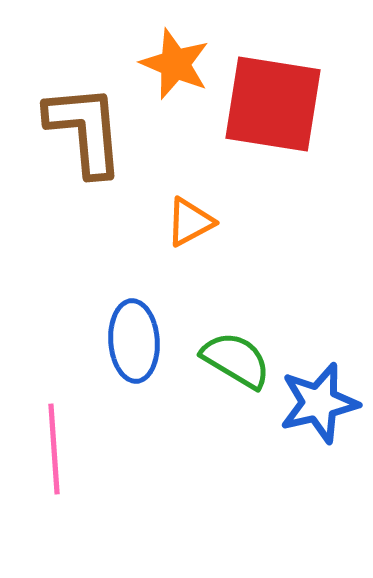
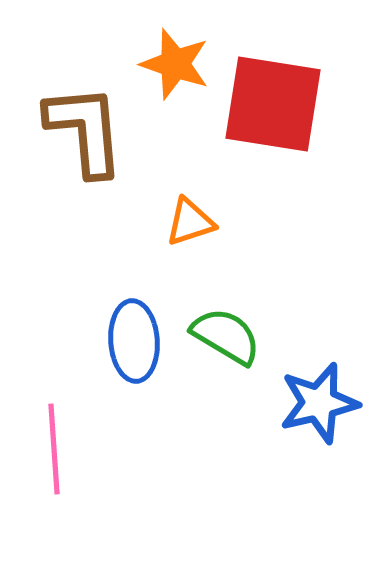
orange star: rotated 4 degrees counterclockwise
orange triangle: rotated 10 degrees clockwise
green semicircle: moved 10 px left, 24 px up
